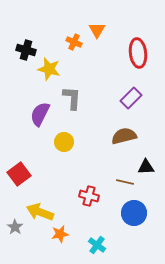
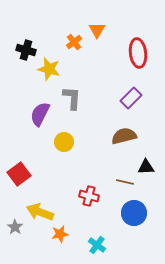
orange cross: rotated 28 degrees clockwise
